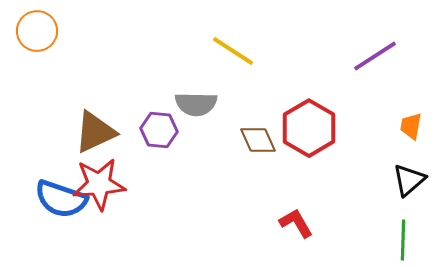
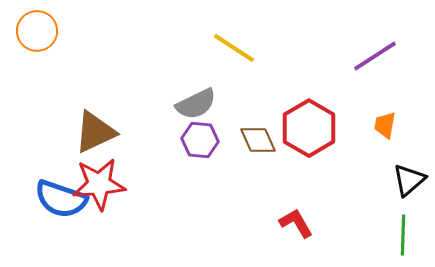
yellow line: moved 1 px right, 3 px up
gray semicircle: rotated 27 degrees counterclockwise
orange trapezoid: moved 26 px left, 1 px up
purple hexagon: moved 41 px right, 10 px down
green line: moved 5 px up
